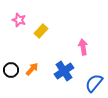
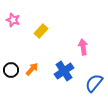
pink star: moved 6 px left
